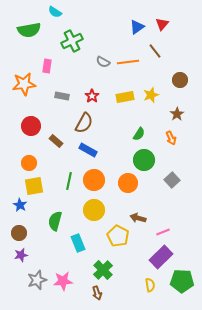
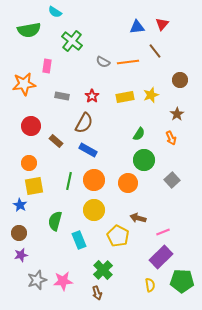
blue triangle at (137, 27): rotated 28 degrees clockwise
green cross at (72, 41): rotated 25 degrees counterclockwise
cyan rectangle at (78, 243): moved 1 px right, 3 px up
